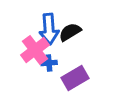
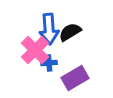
pink cross: rotated 8 degrees counterclockwise
